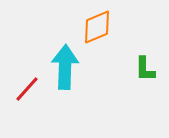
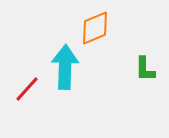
orange diamond: moved 2 px left, 1 px down
